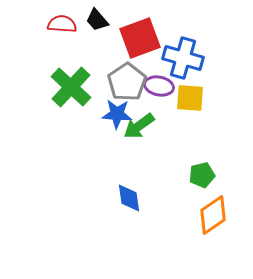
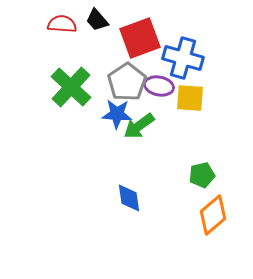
orange diamond: rotated 6 degrees counterclockwise
